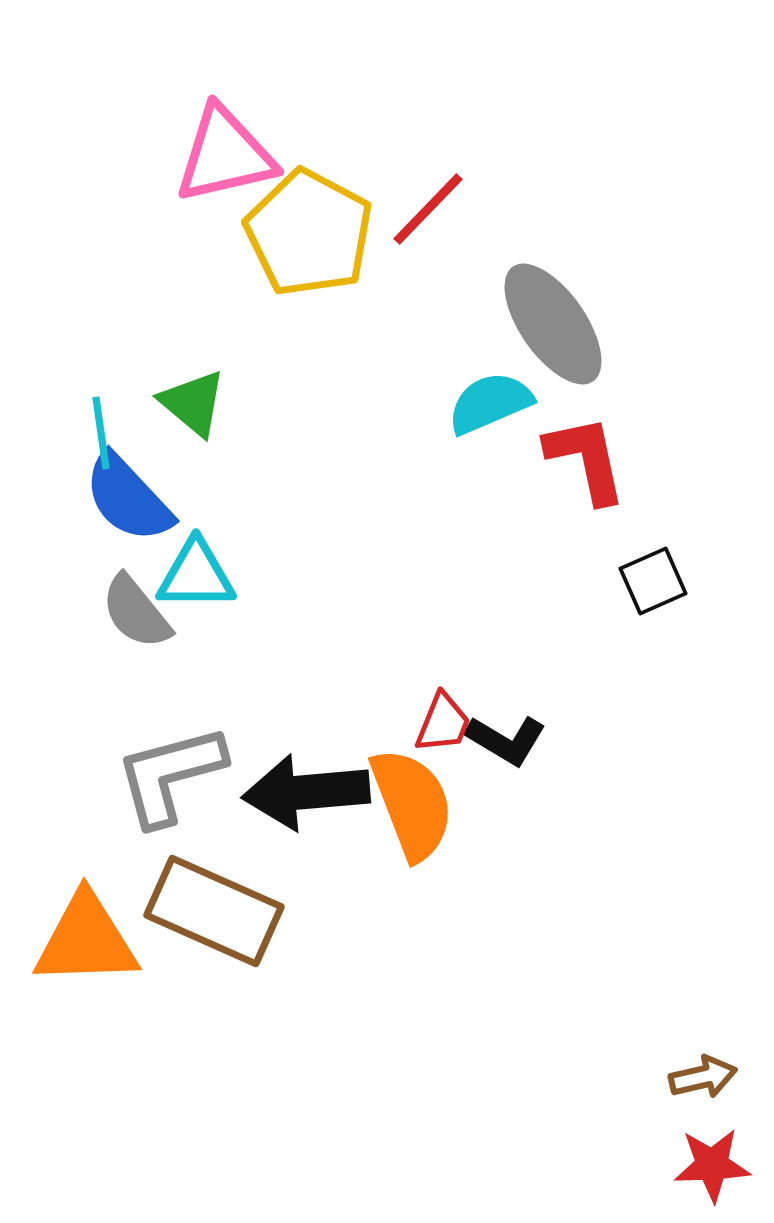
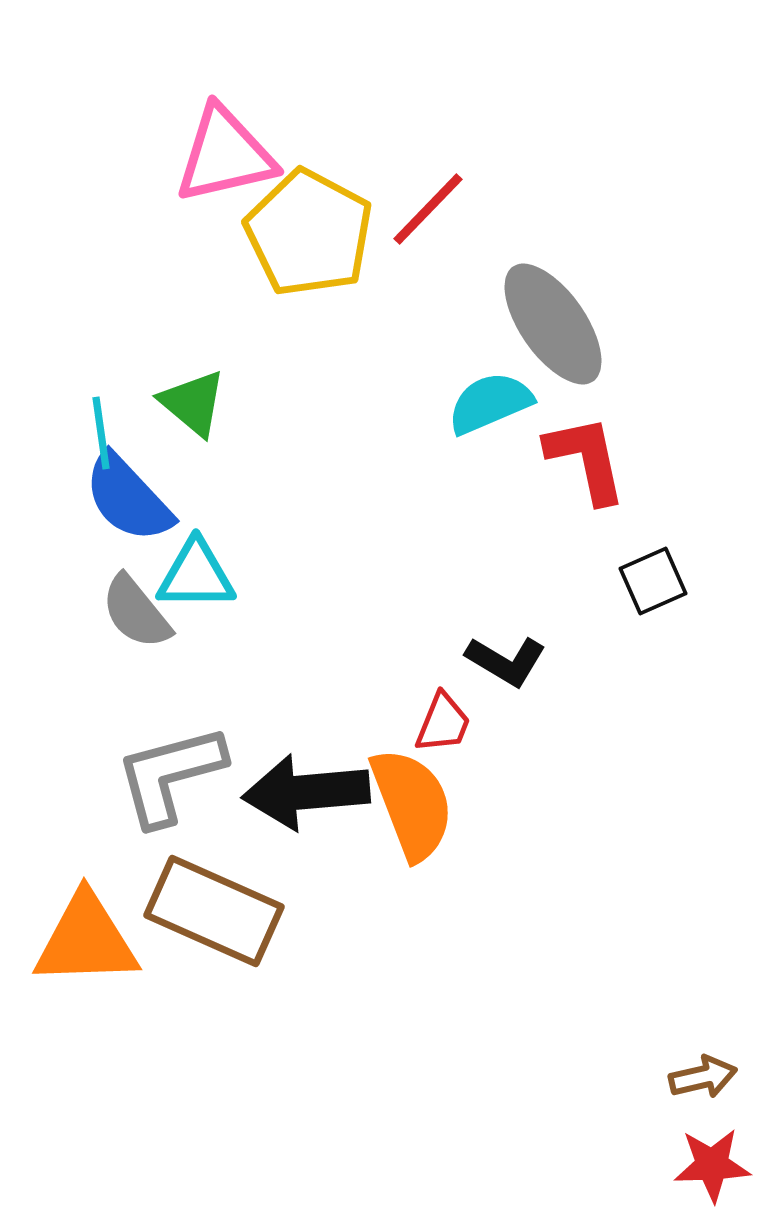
black L-shape: moved 79 px up
